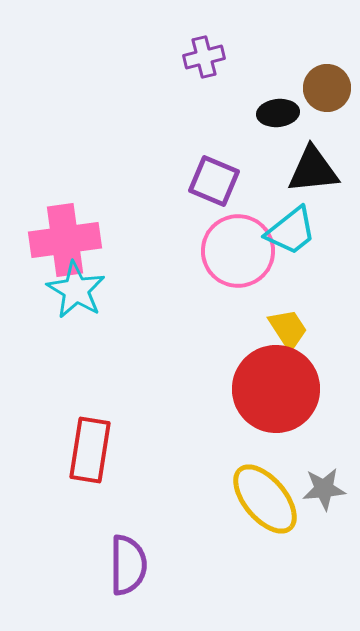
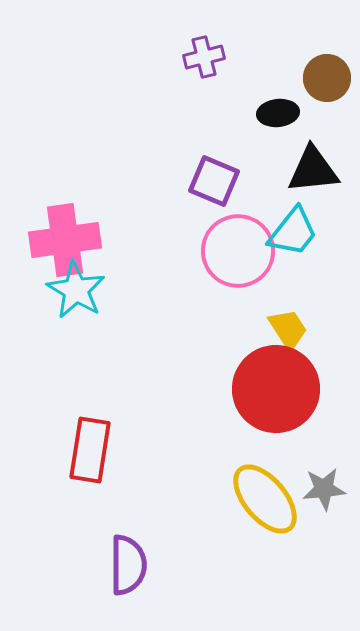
brown circle: moved 10 px up
cyan trapezoid: moved 2 px right, 1 px down; rotated 14 degrees counterclockwise
